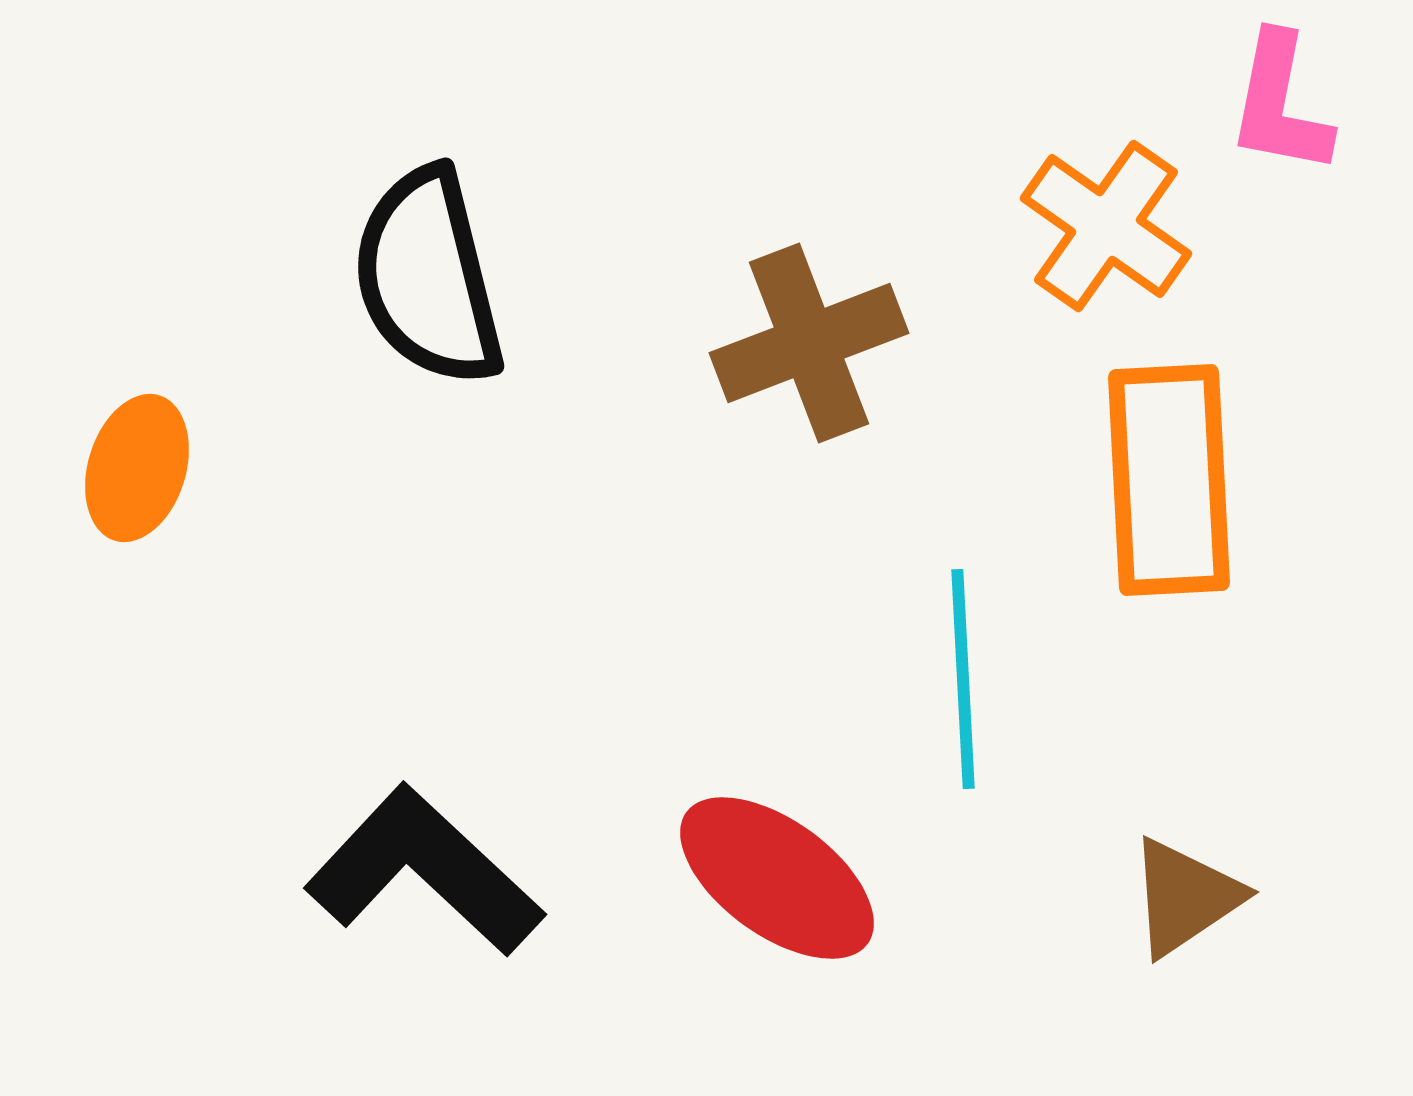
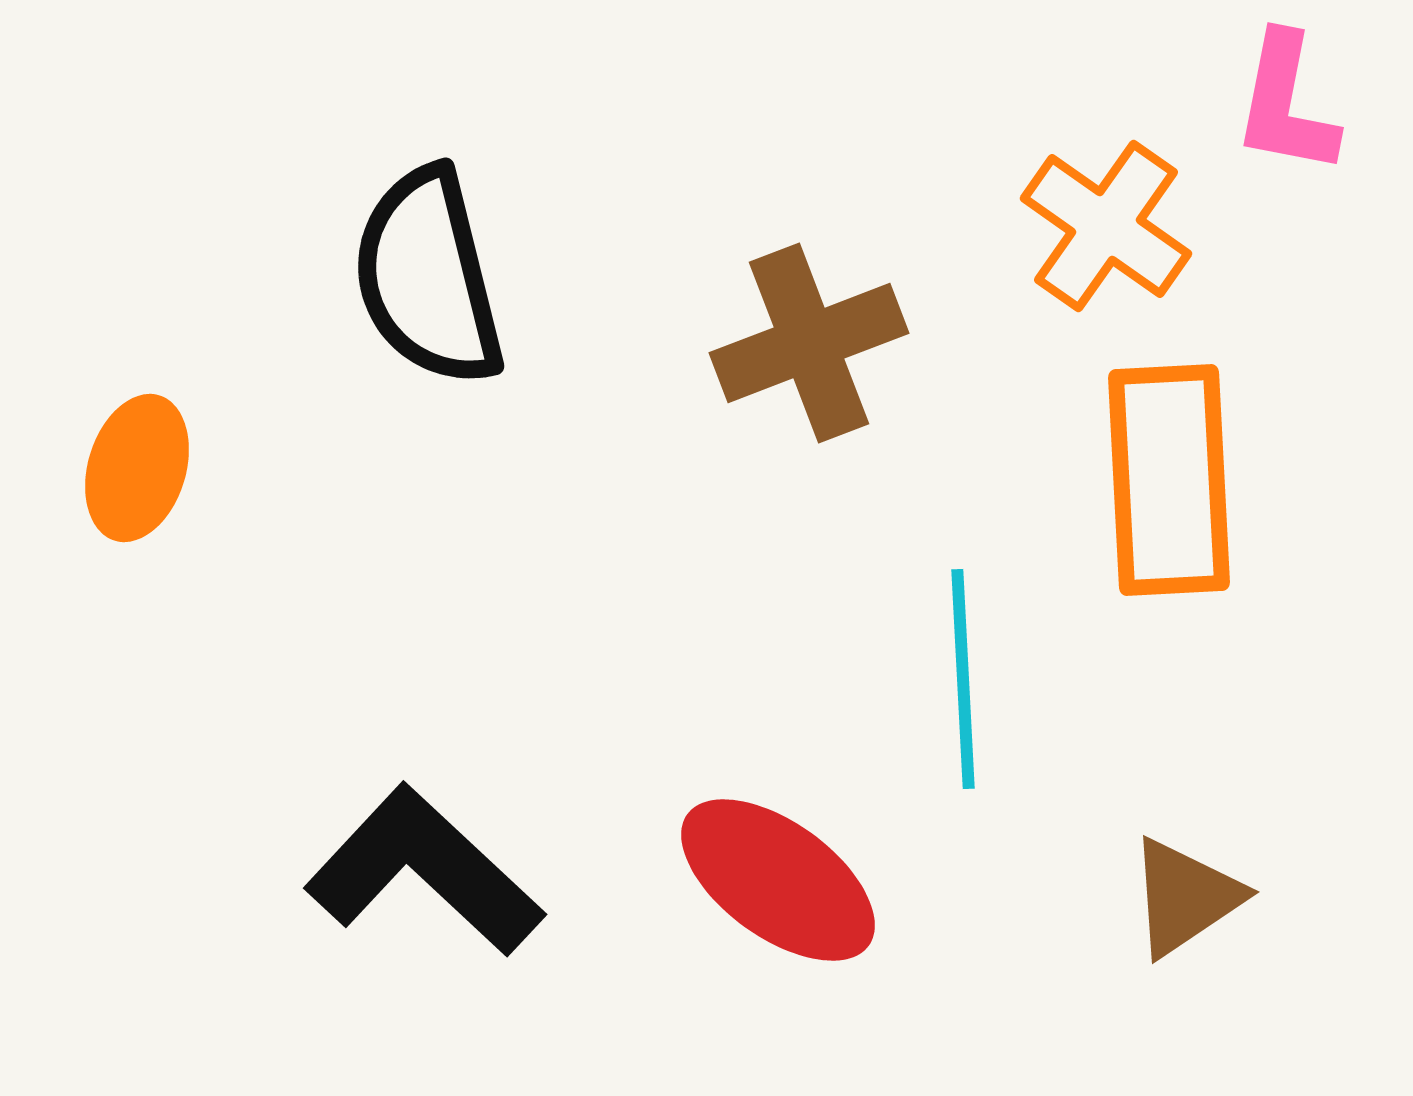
pink L-shape: moved 6 px right
red ellipse: moved 1 px right, 2 px down
